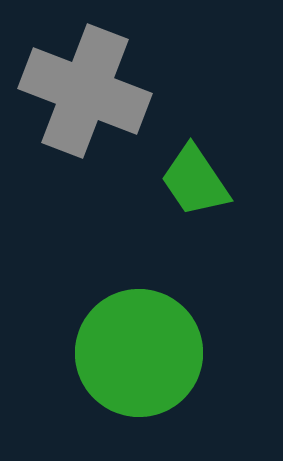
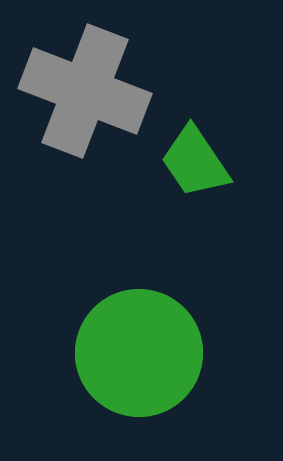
green trapezoid: moved 19 px up
